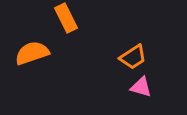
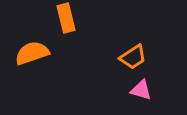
orange rectangle: rotated 12 degrees clockwise
pink triangle: moved 3 px down
